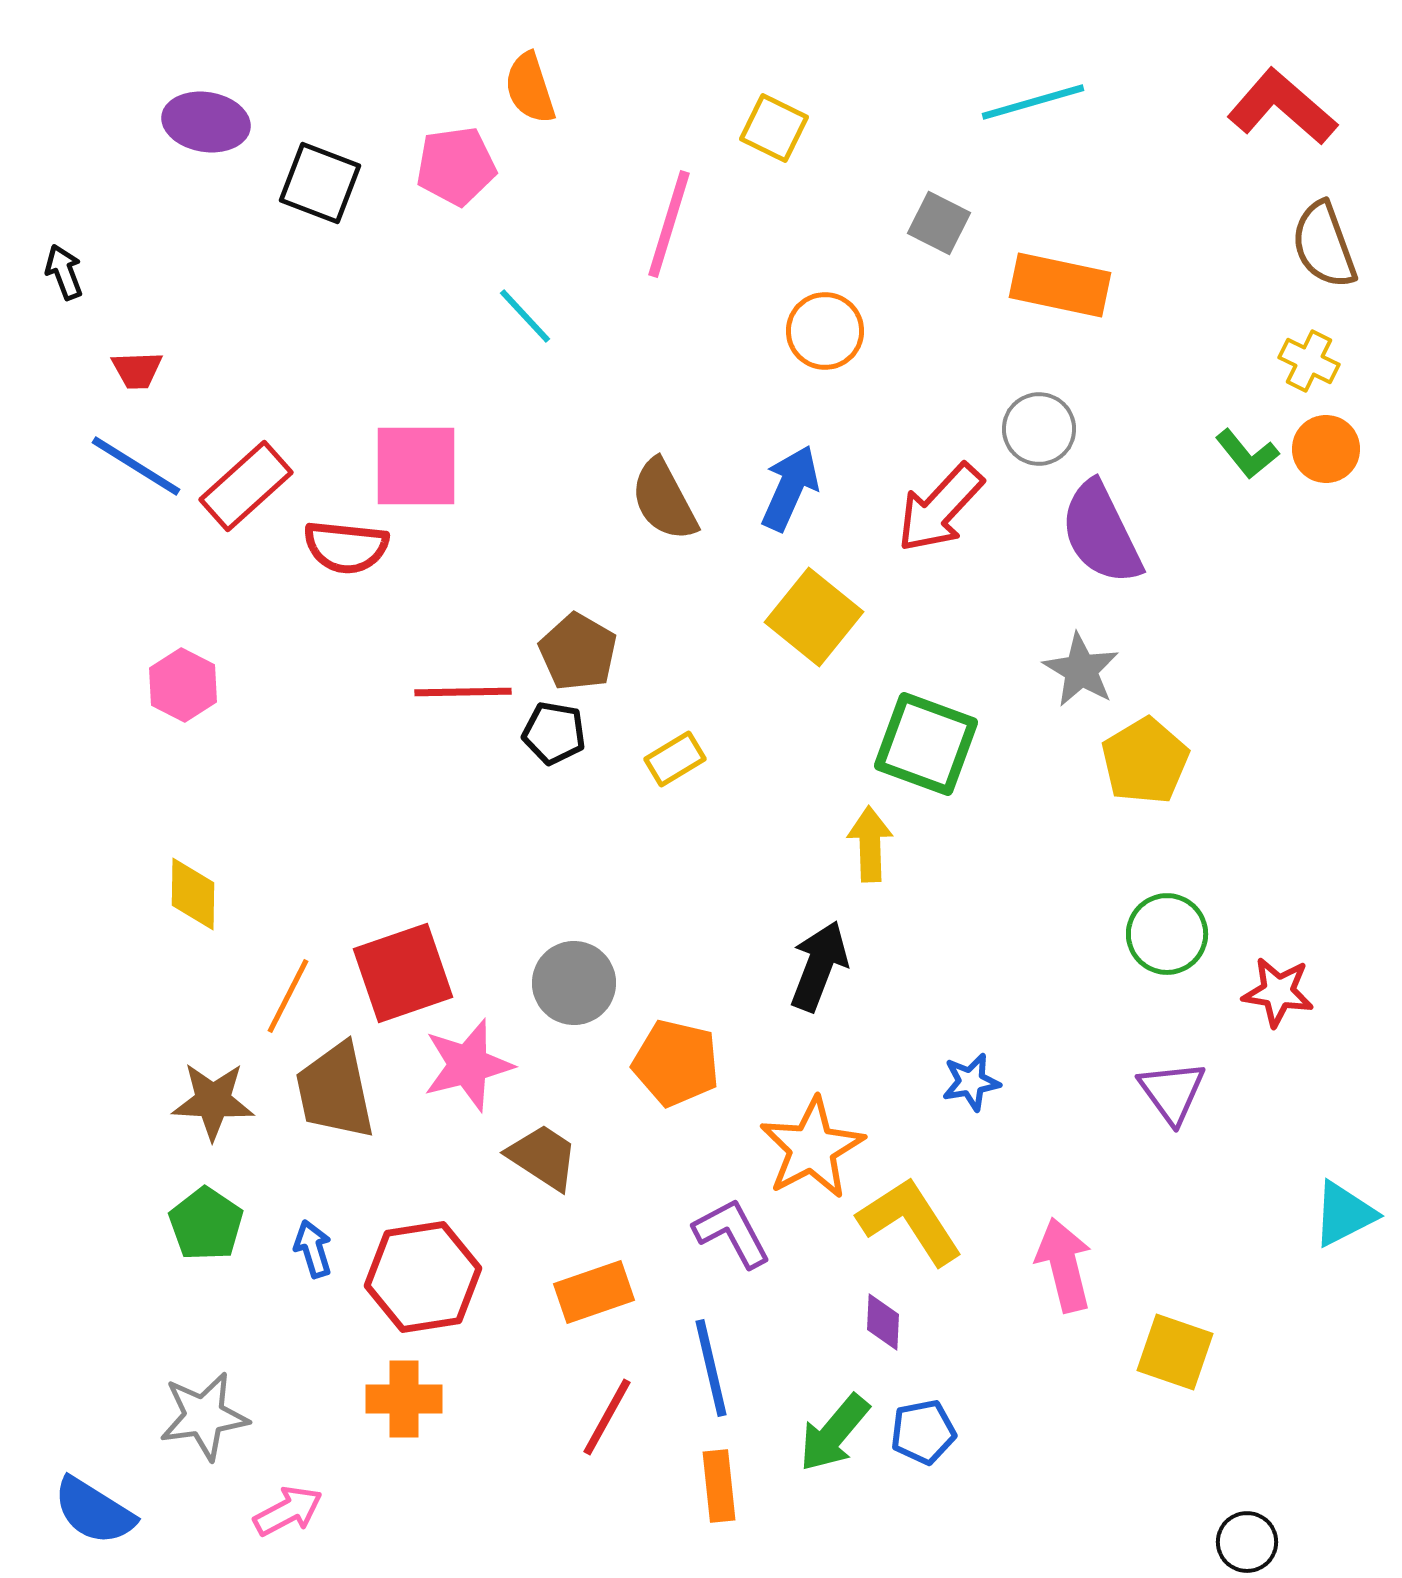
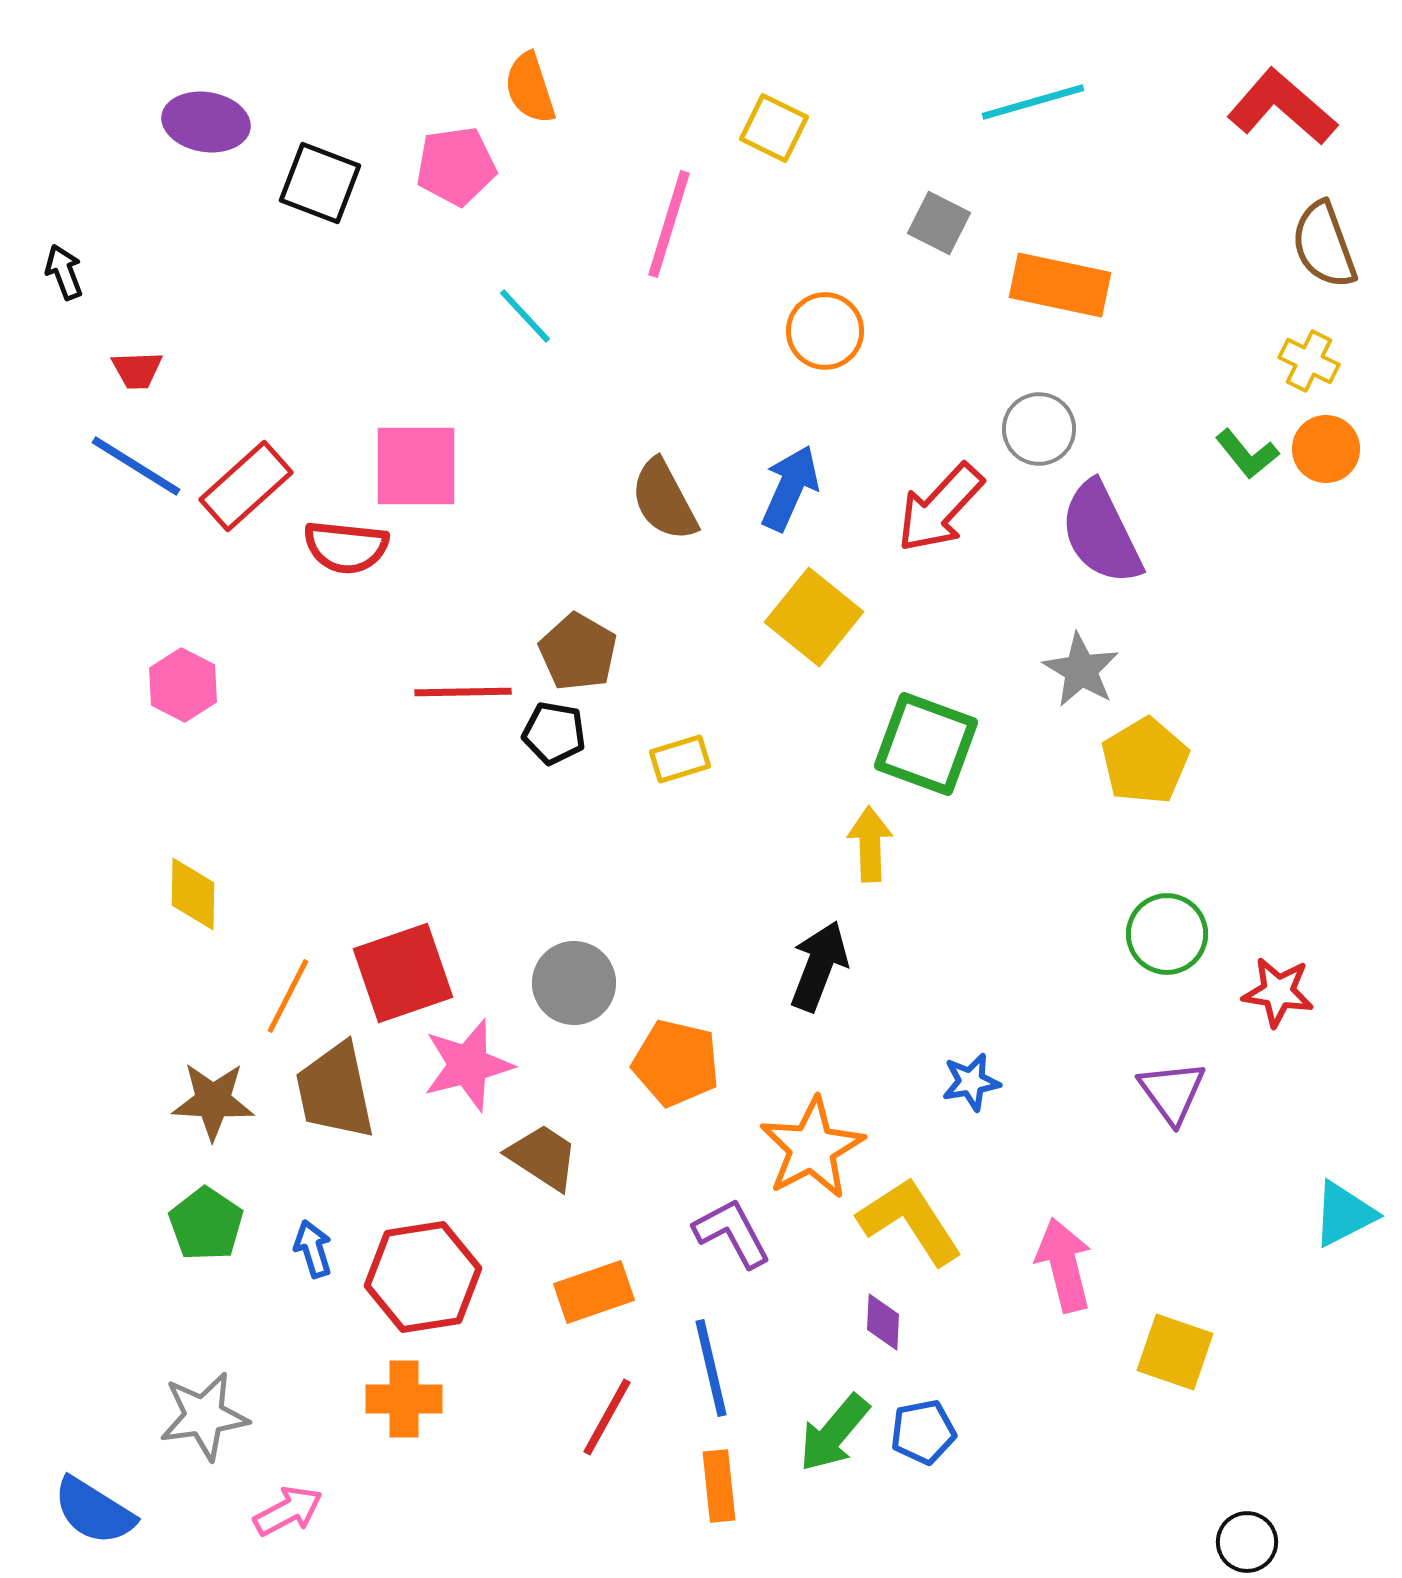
yellow rectangle at (675, 759): moved 5 px right; rotated 14 degrees clockwise
